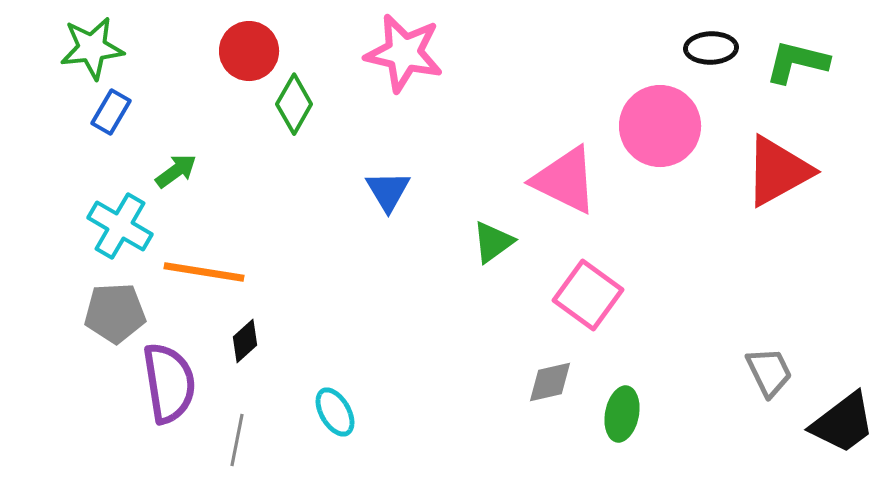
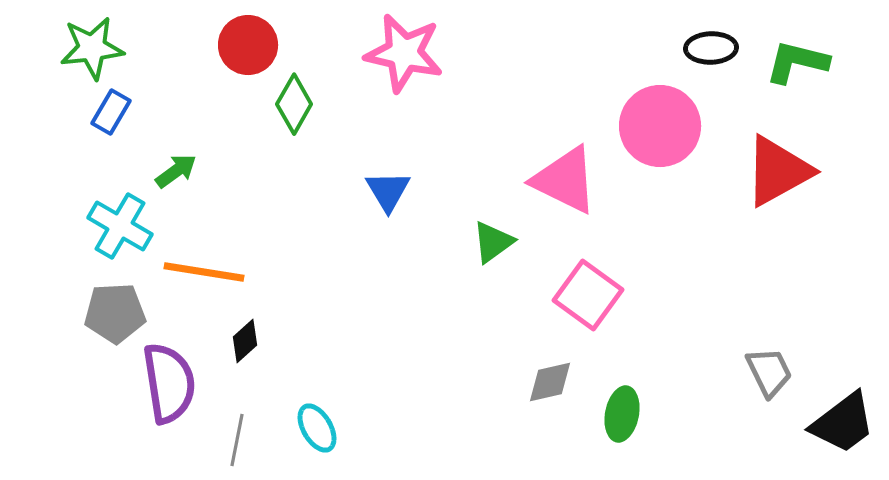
red circle: moved 1 px left, 6 px up
cyan ellipse: moved 18 px left, 16 px down
